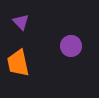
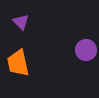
purple circle: moved 15 px right, 4 px down
